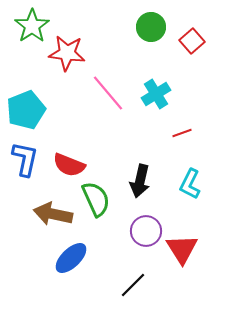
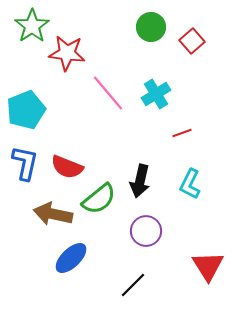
blue L-shape: moved 4 px down
red semicircle: moved 2 px left, 2 px down
green semicircle: moved 3 px right; rotated 75 degrees clockwise
red triangle: moved 26 px right, 17 px down
